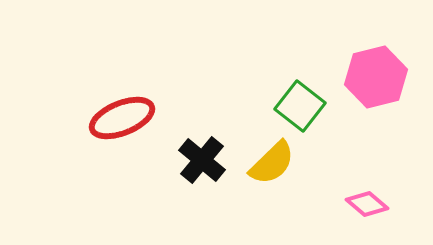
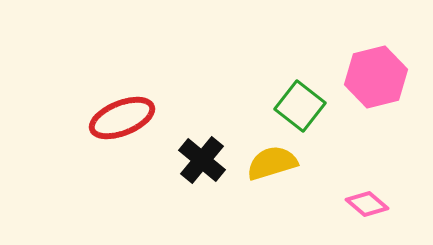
yellow semicircle: rotated 153 degrees counterclockwise
